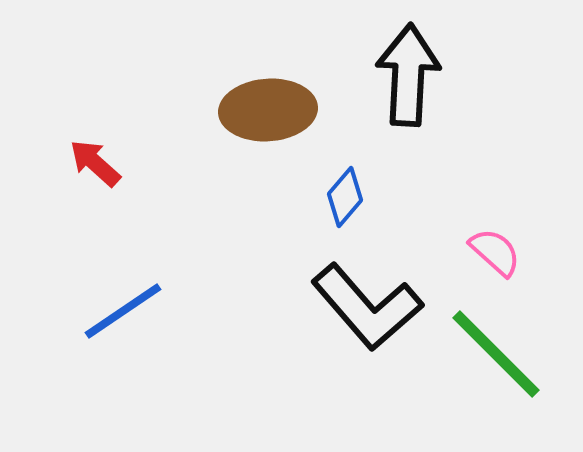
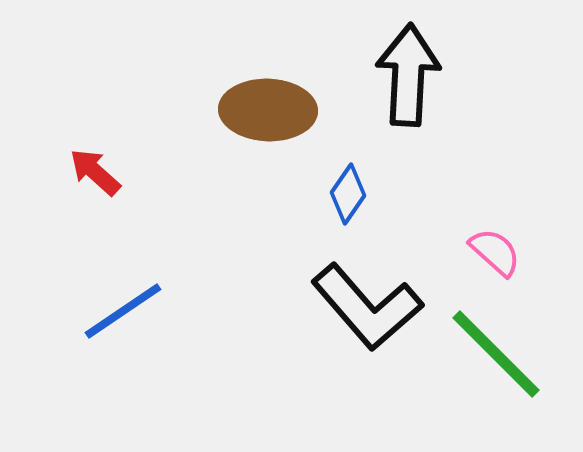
brown ellipse: rotated 6 degrees clockwise
red arrow: moved 9 px down
blue diamond: moved 3 px right, 3 px up; rotated 6 degrees counterclockwise
